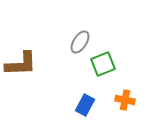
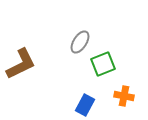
brown L-shape: rotated 24 degrees counterclockwise
orange cross: moved 1 px left, 4 px up
